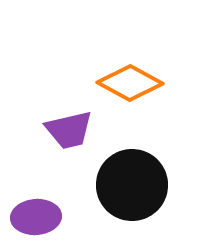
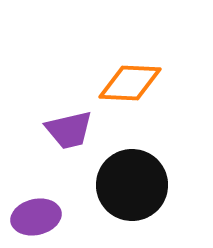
orange diamond: rotated 26 degrees counterclockwise
purple ellipse: rotated 9 degrees counterclockwise
